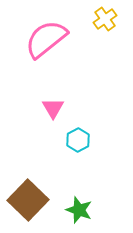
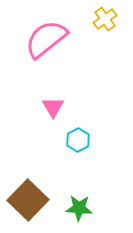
pink triangle: moved 1 px up
green star: moved 2 px up; rotated 16 degrees counterclockwise
